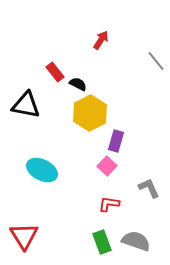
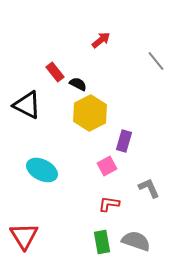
red arrow: rotated 18 degrees clockwise
black triangle: moved 1 px right; rotated 16 degrees clockwise
purple rectangle: moved 8 px right
pink square: rotated 18 degrees clockwise
green rectangle: rotated 10 degrees clockwise
